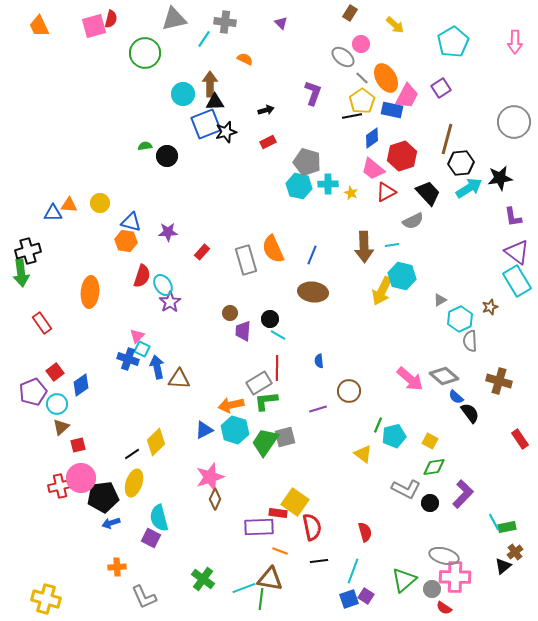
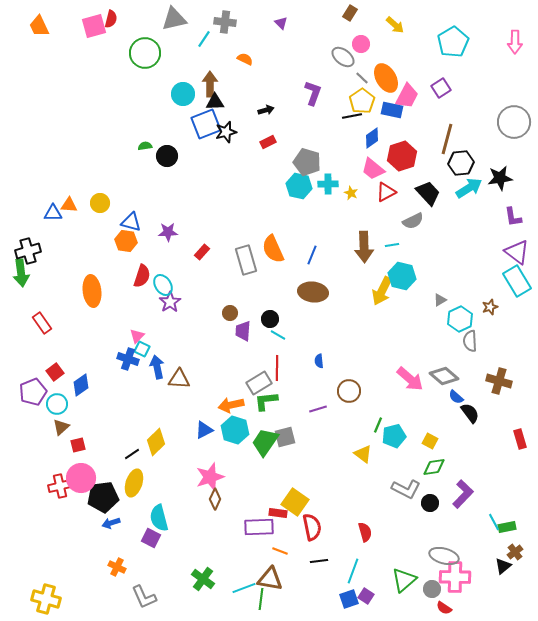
orange ellipse at (90, 292): moved 2 px right, 1 px up; rotated 12 degrees counterclockwise
red rectangle at (520, 439): rotated 18 degrees clockwise
orange cross at (117, 567): rotated 30 degrees clockwise
